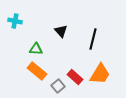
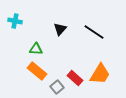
black triangle: moved 1 px left, 2 px up; rotated 24 degrees clockwise
black line: moved 1 px right, 7 px up; rotated 70 degrees counterclockwise
red rectangle: moved 1 px down
gray square: moved 1 px left, 1 px down
